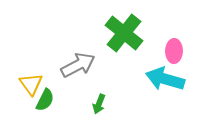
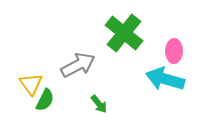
green arrow: rotated 60 degrees counterclockwise
